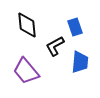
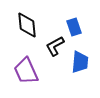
blue rectangle: moved 1 px left
purple trapezoid: rotated 16 degrees clockwise
